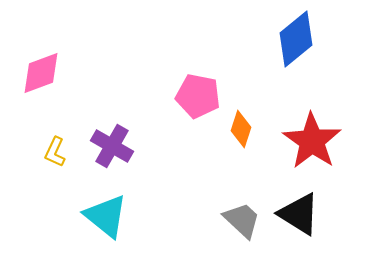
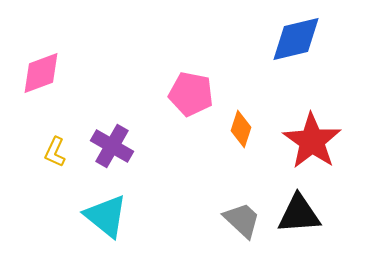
blue diamond: rotated 26 degrees clockwise
pink pentagon: moved 7 px left, 2 px up
black triangle: rotated 36 degrees counterclockwise
